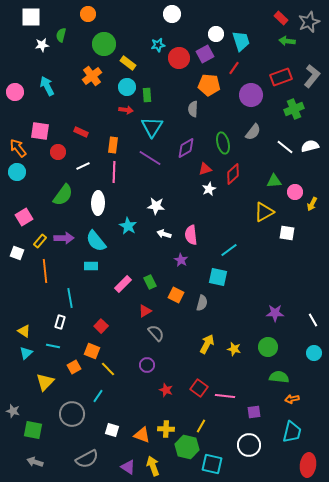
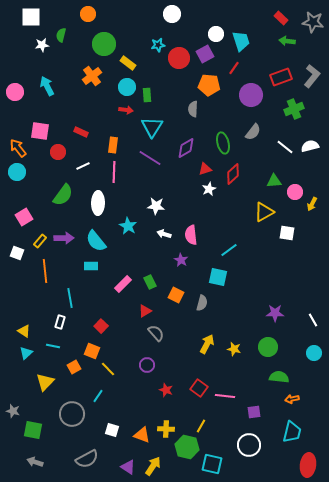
gray star at (309, 22): moved 4 px right; rotated 30 degrees clockwise
yellow arrow at (153, 466): rotated 54 degrees clockwise
